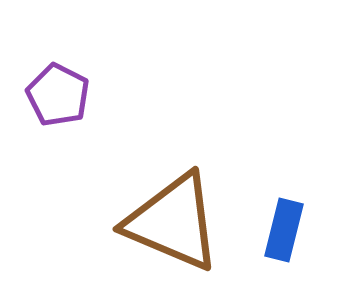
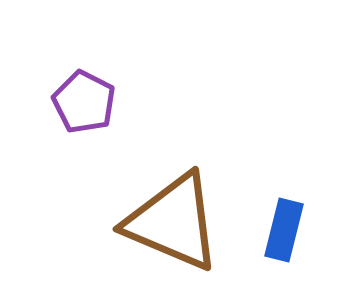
purple pentagon: moved 26 px right, 7 px down
